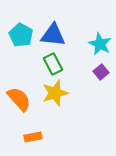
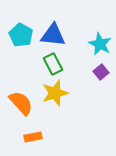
orange semicircle: moved 2 px right, 4 px down
